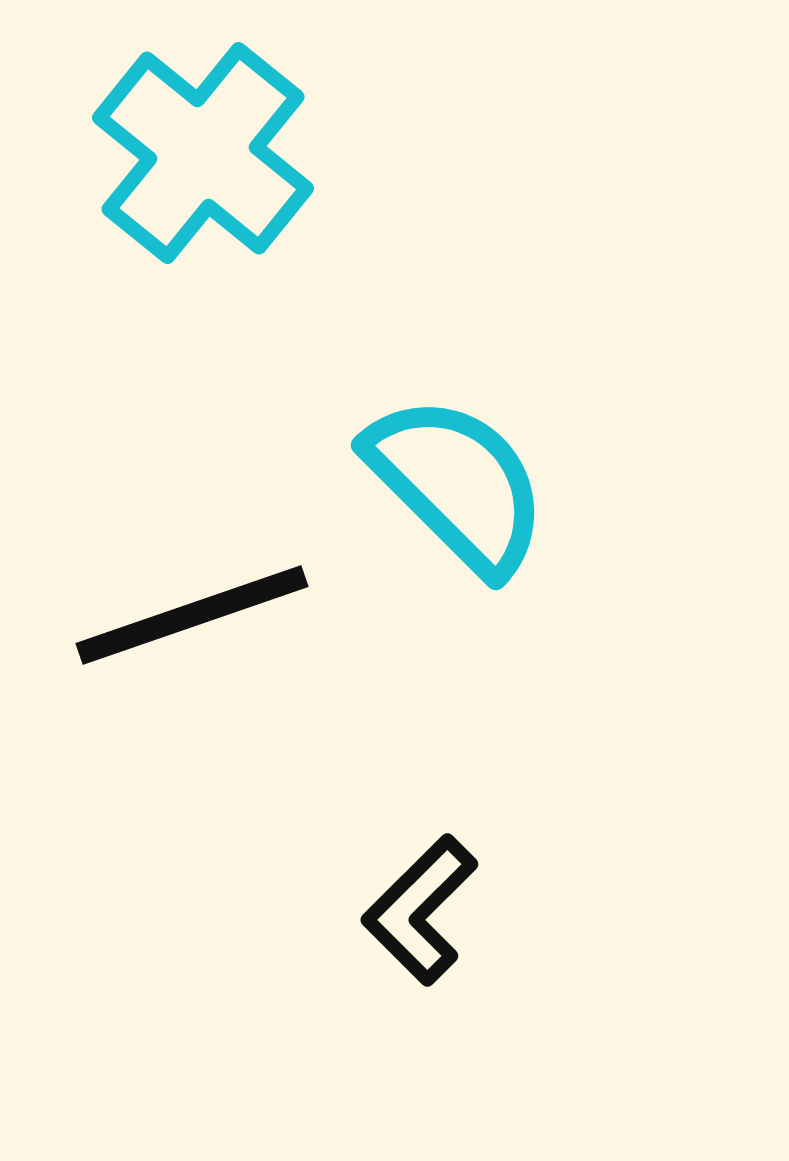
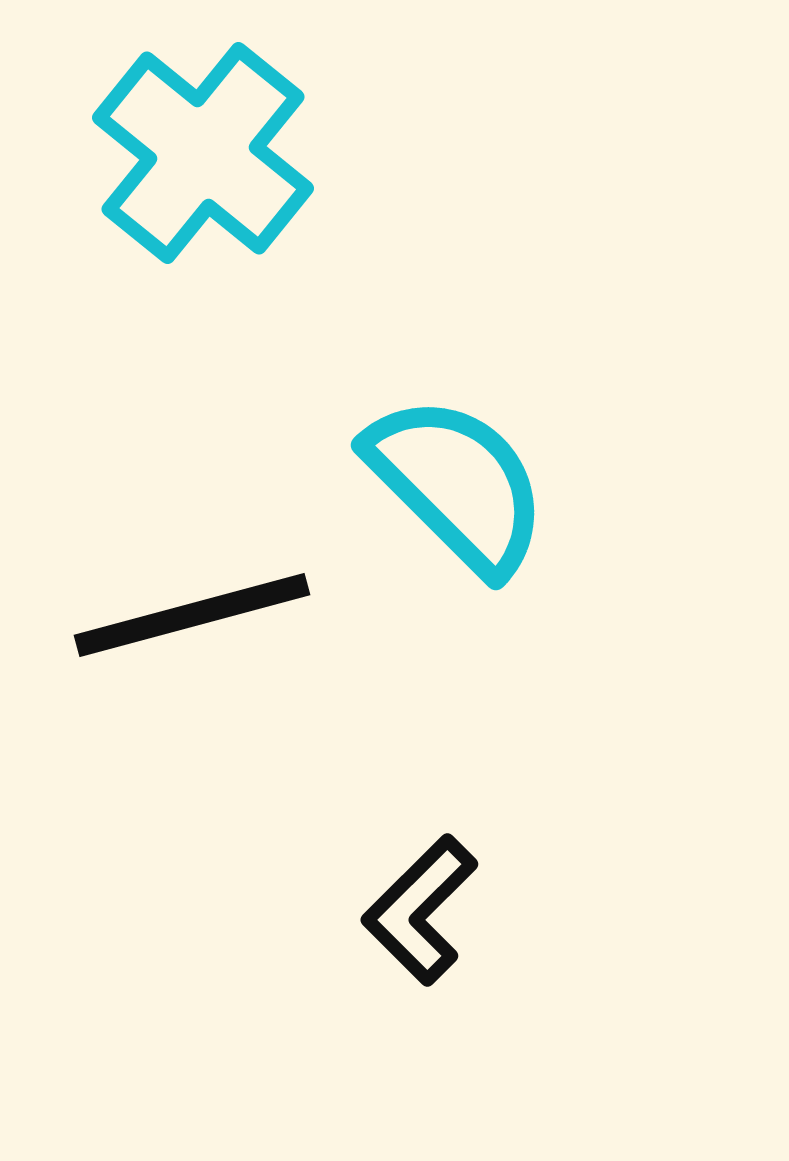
black line: rotated 4 degrees clockwise
